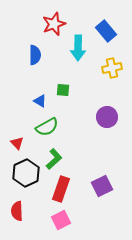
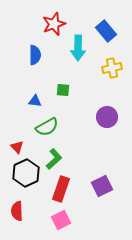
blue triangle: moved 5 px left; rotated 24 degrees counterclockwise
red triangle: moved 4 px down
